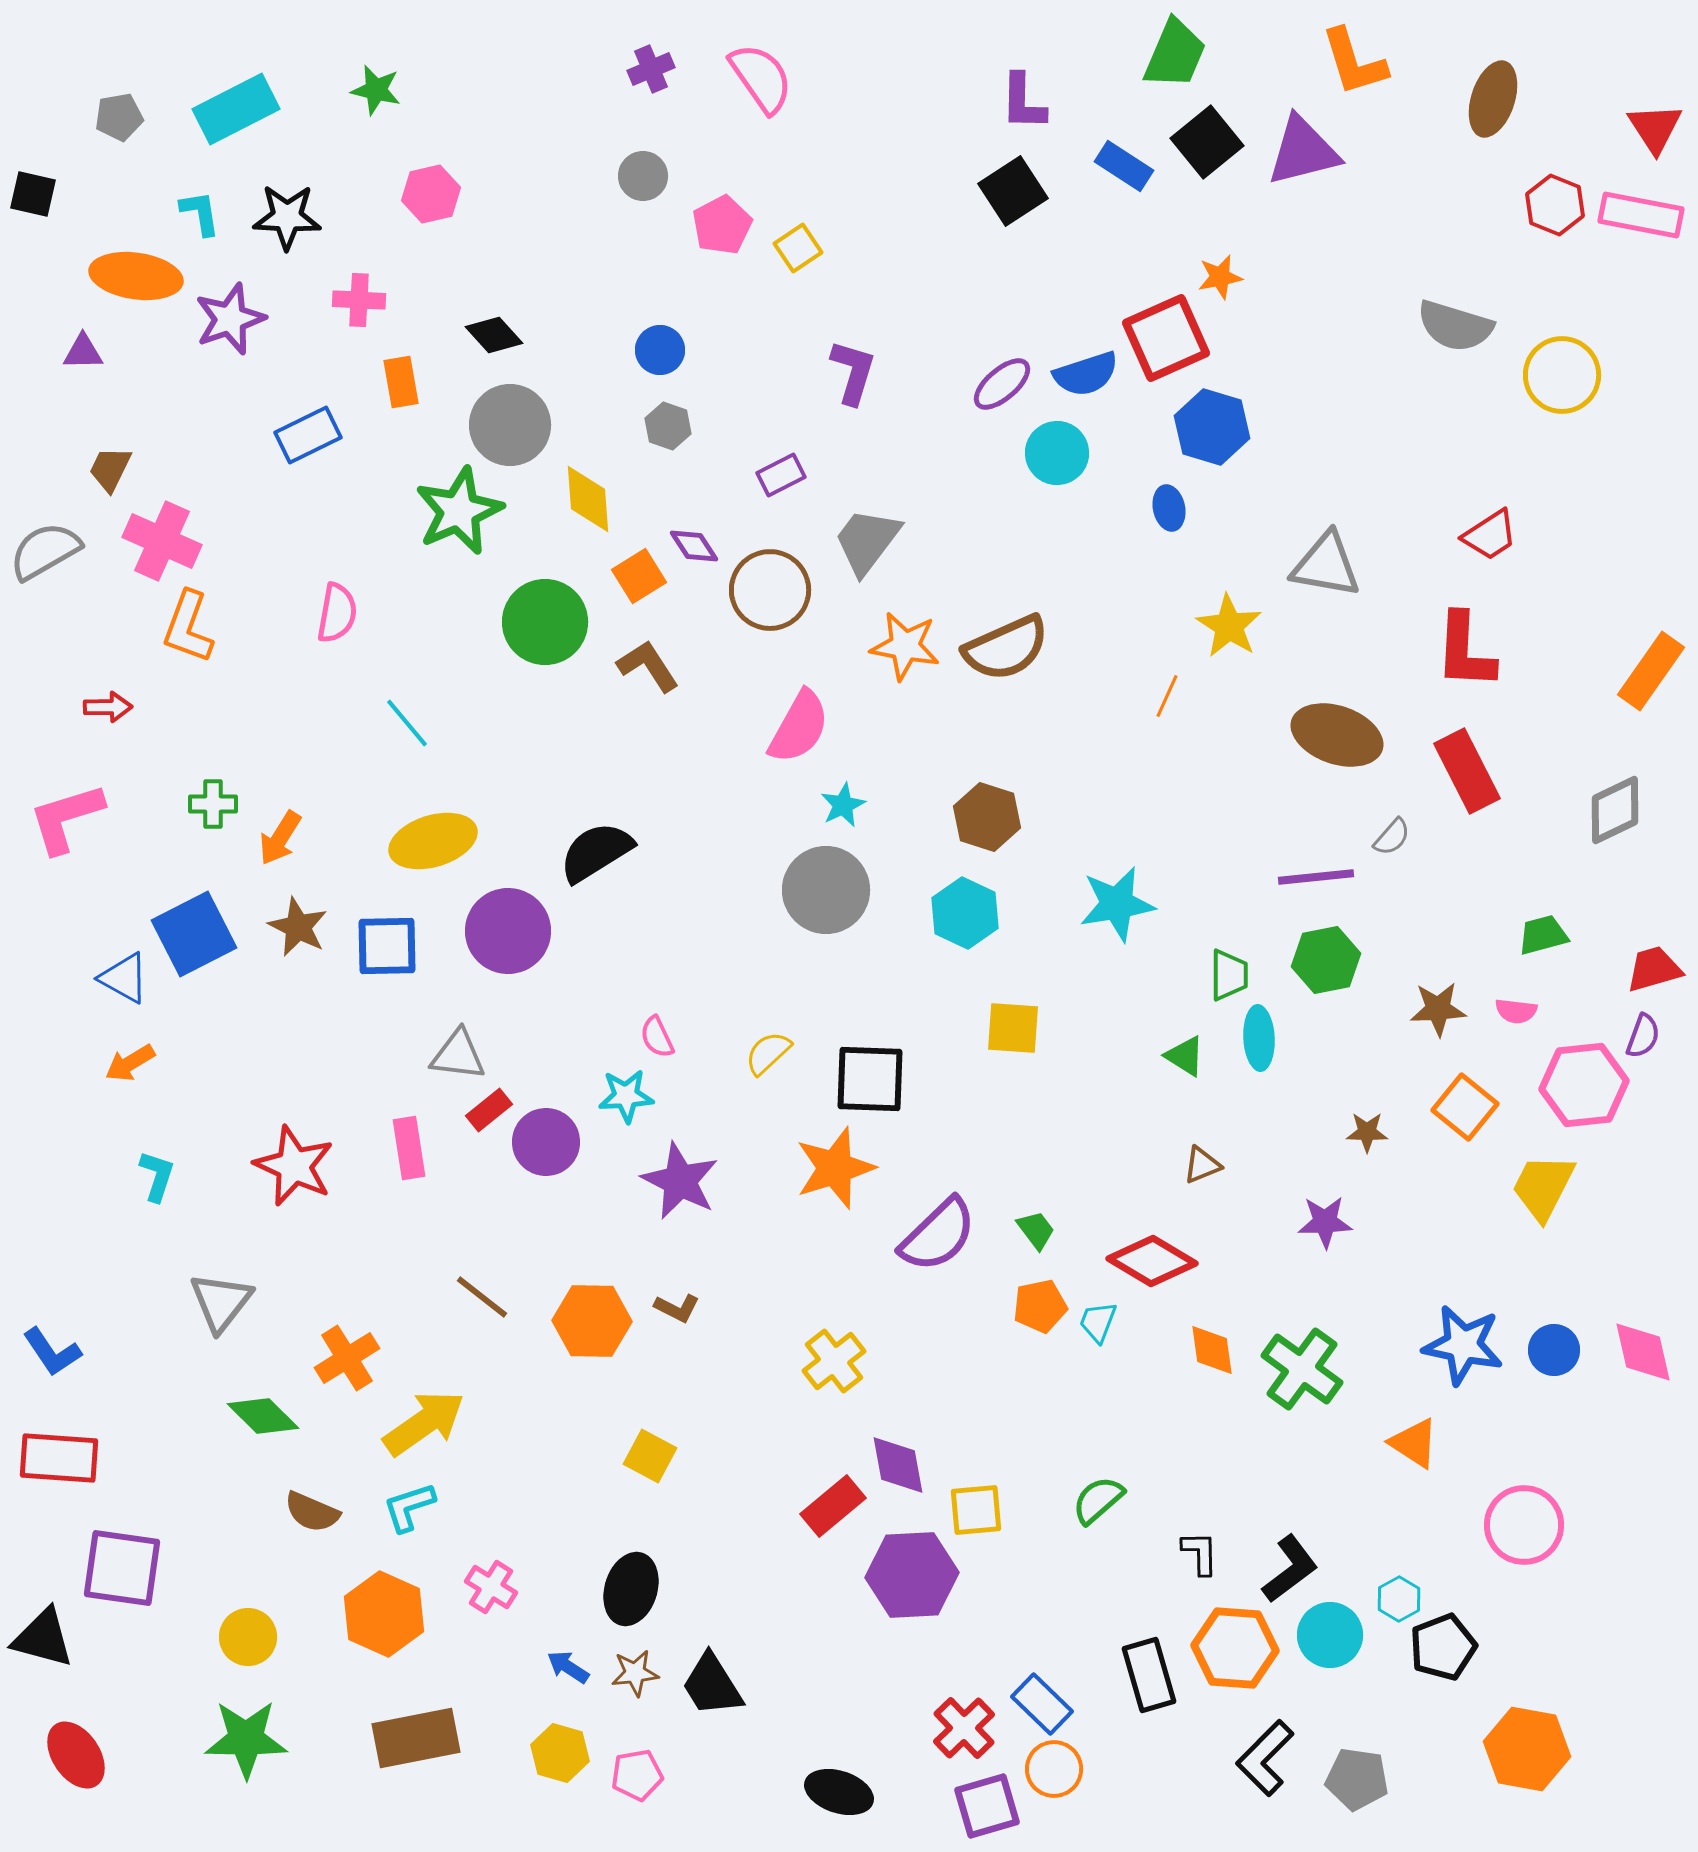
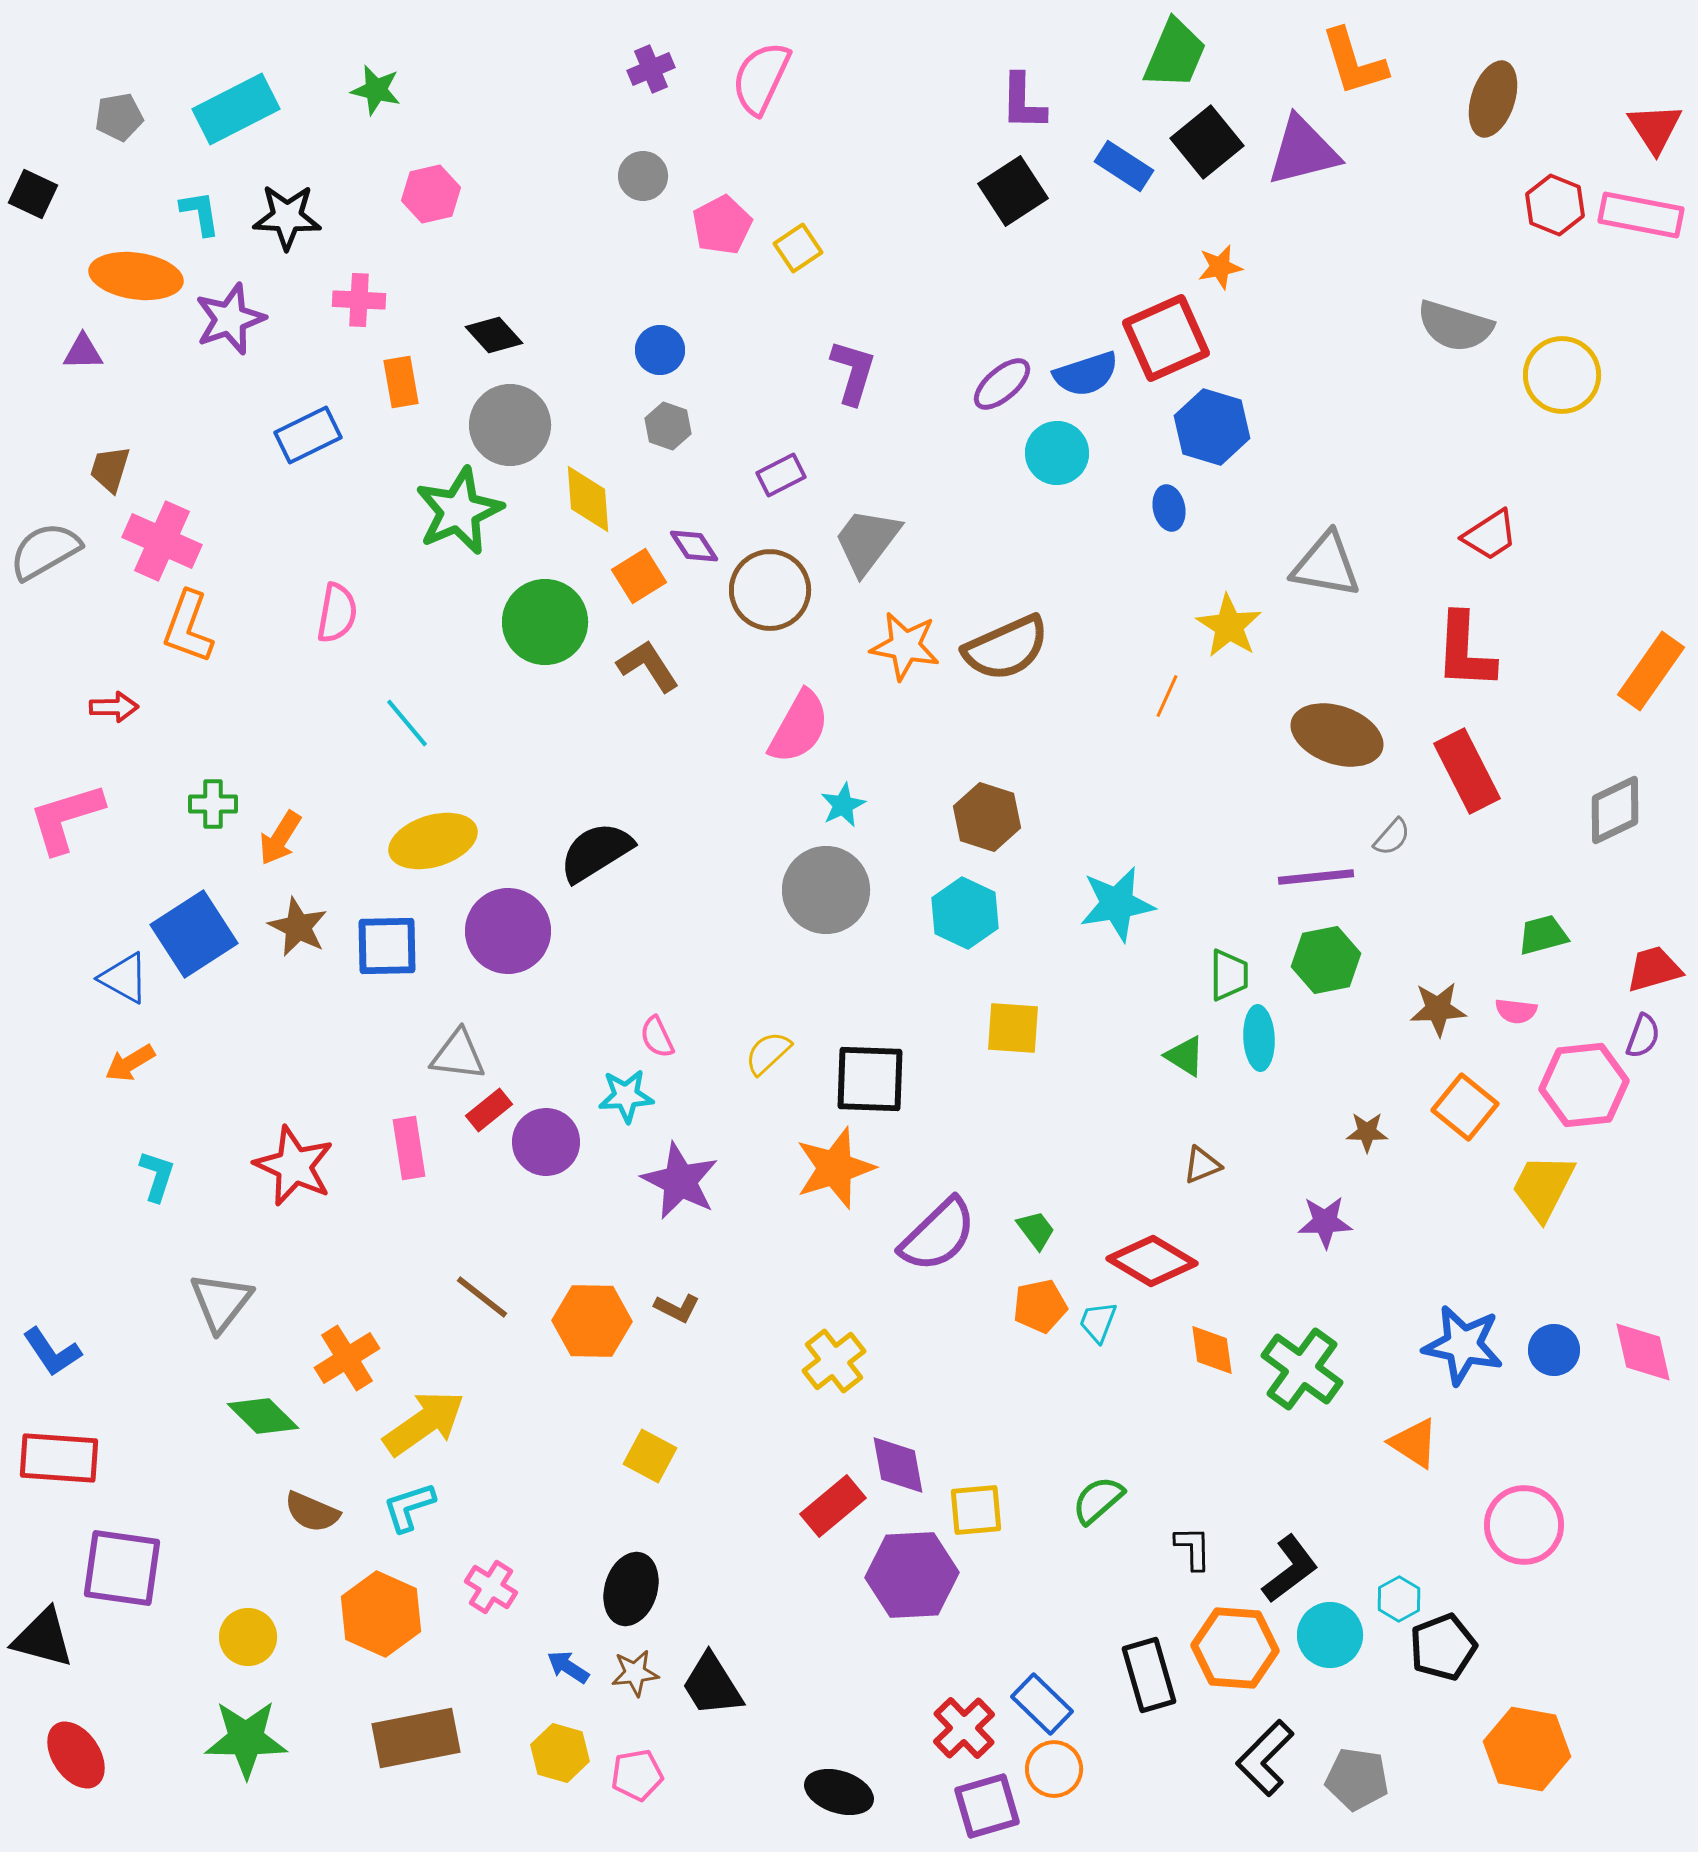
pink semicircle at (761, 78): rotated 120 degrees counterclockwise
black square at (33, 194): rotated 12 degrees clockwise
orange star at (1220, 277): moved 10 px up
brown trapezoid at (110, 469): rotated 9 degrees counterclockwise
red arrow at (108, 707): moved 6 px right
blue square at (194, 934): rotated 6 degrees counterclockwise
black L-shape at (1200, 1553): moved 7 px left, 5 px up
orange hexagon at (384, 1614): moved 3 px left
